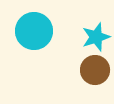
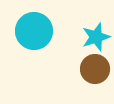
brown circle: moved 1 px up
